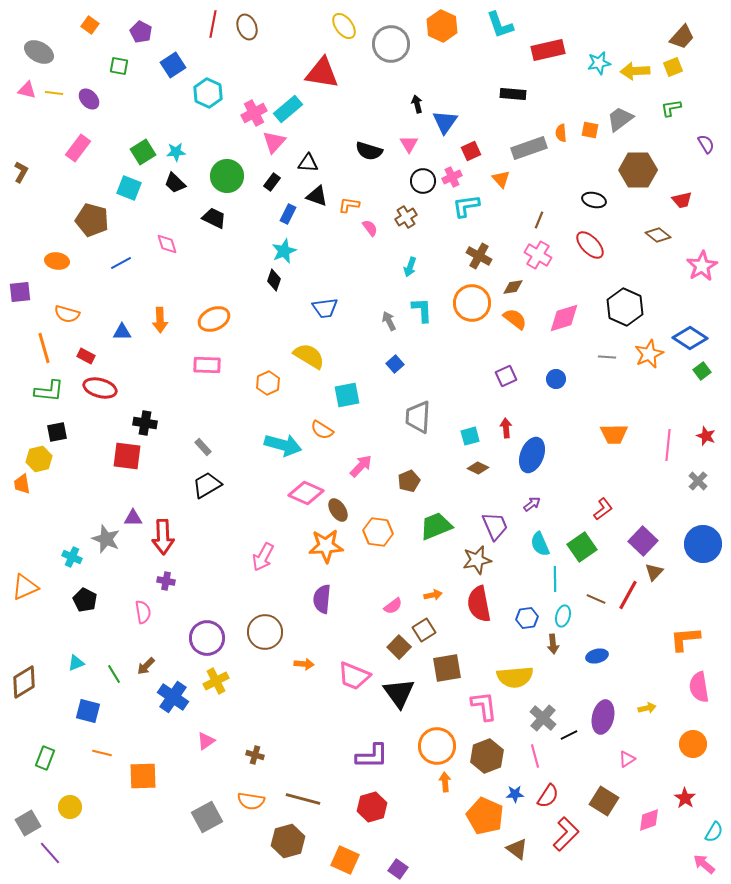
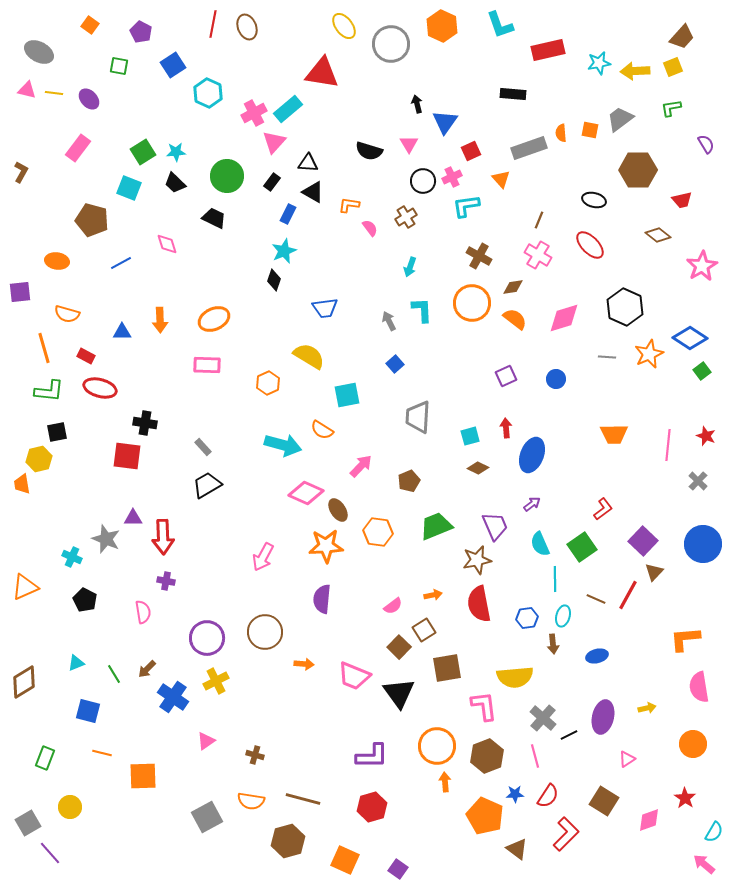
black triangle at (317, 196): moved 4 px left, 4 px up; rotated 10 degrees clockwise
brown arrow at (146, 666): moved 1 px right, 3 px down
